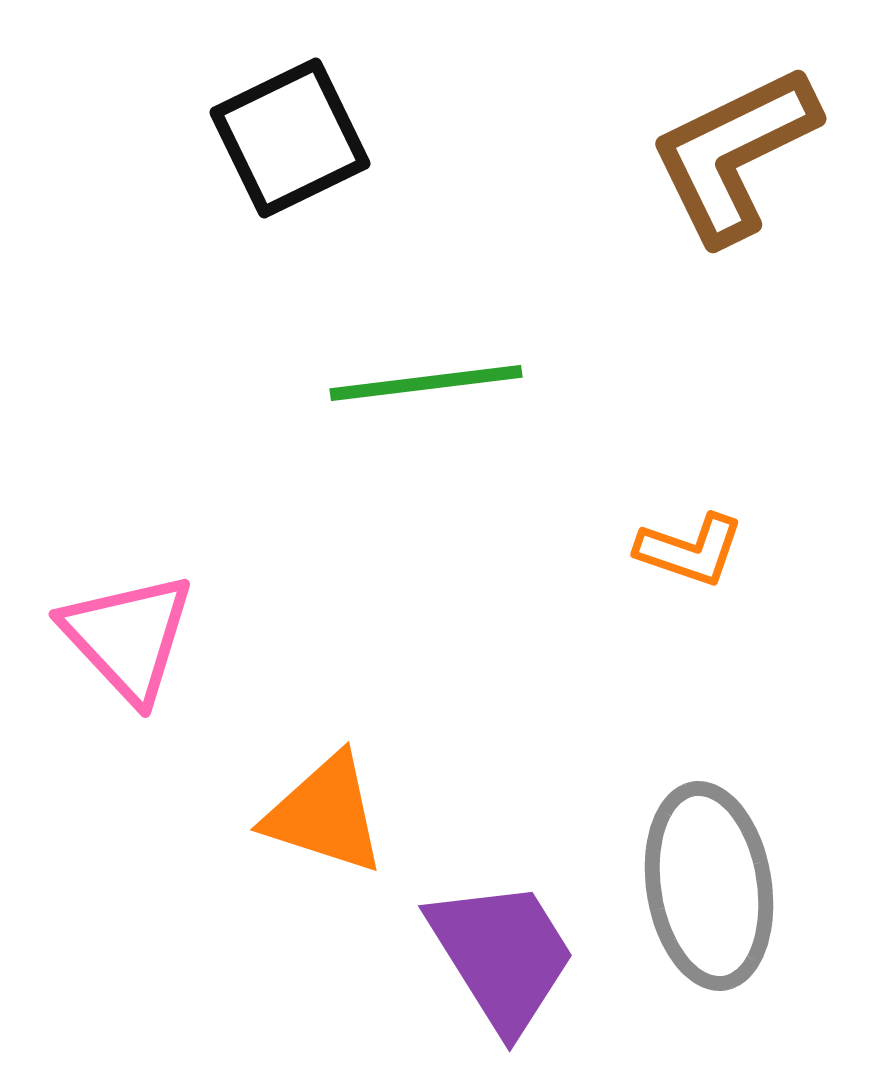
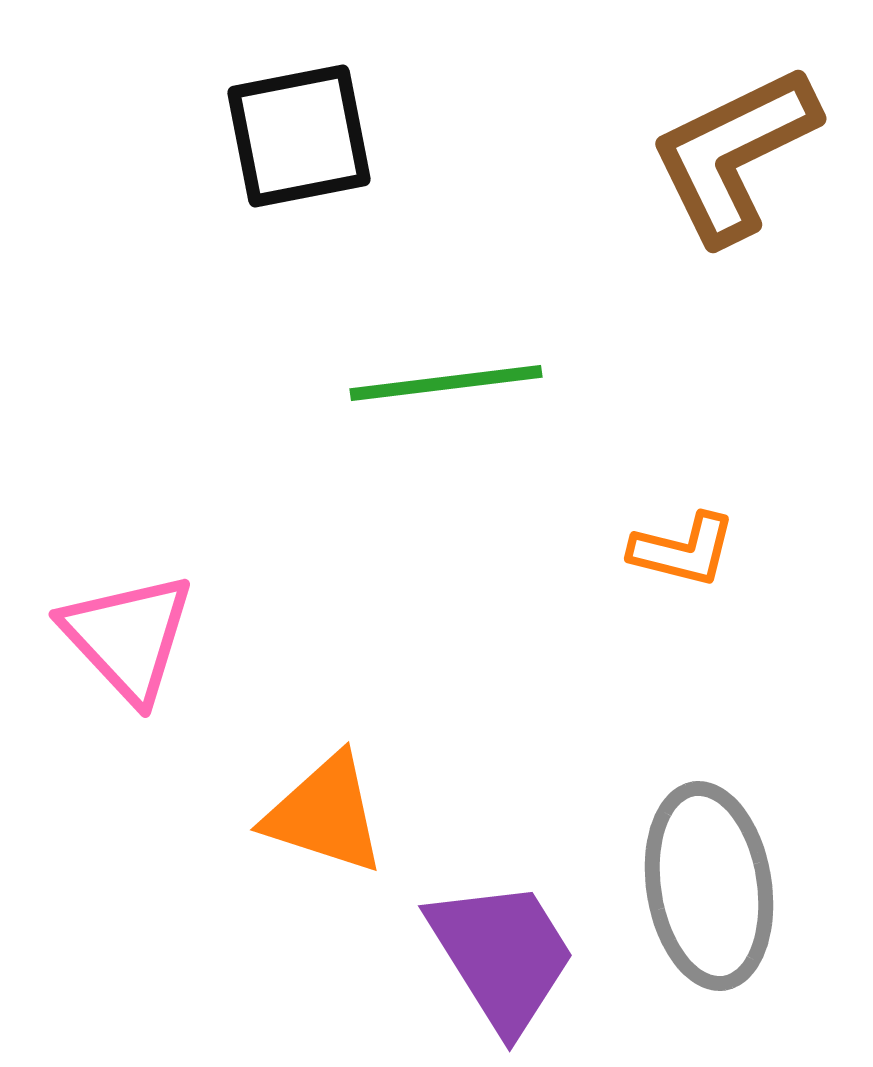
black square: moved 9 px right, 2 px up; rotated 15 degrees clockwise
green line: moved 20 px right
orange L-shape: moved 7 px left; rotated 5 degrees counterclockwise
